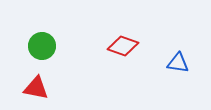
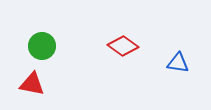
red diamond: rotated 16 degrees clockwise
red triangle: moved 4 px left, 4 px up
